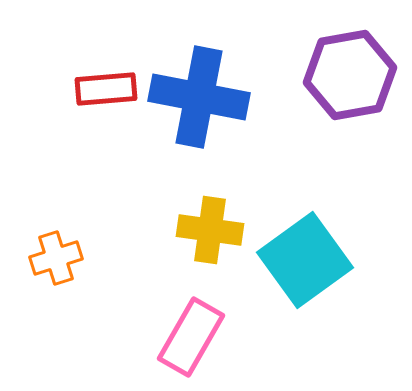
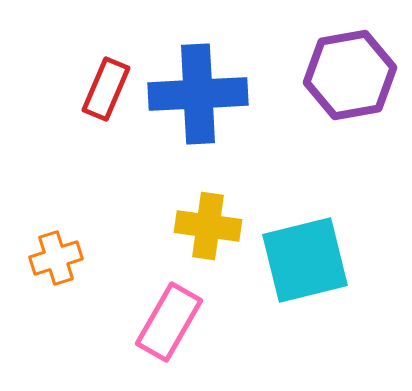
red rectangle: rotated 62 degrees counterclockwise
blue cross: moved 1 px left, 3 px up; rotated 14 degrees counterclockwise
yellow cross: moved 2 px left, 4 px up
cyan square: rotated 22 degrees clockwise
pink rectangle: moved 22 px left, 15 px up
